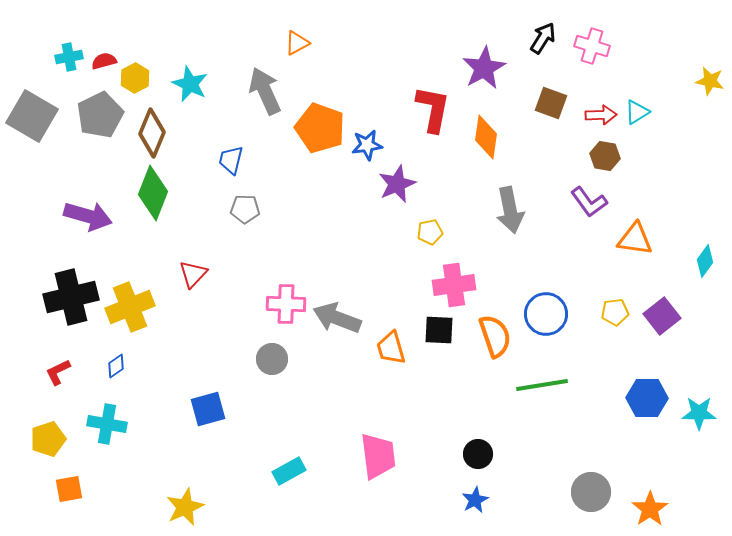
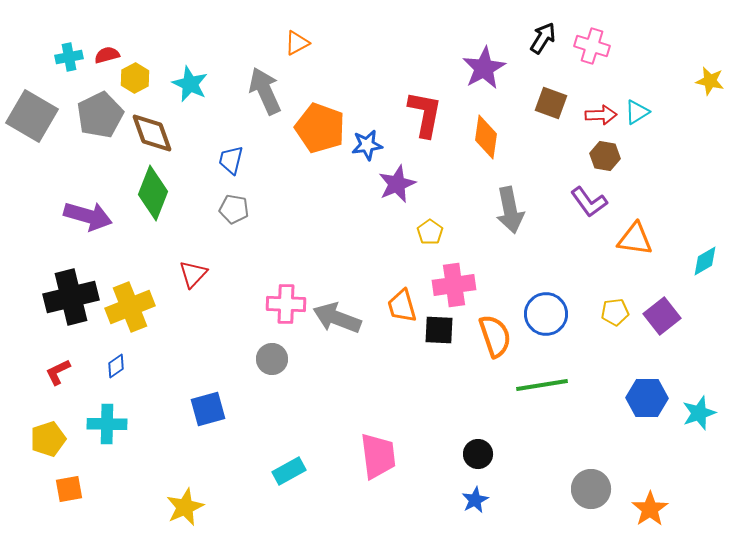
red semicircle at (104, 61): moved 3 px right, 6 px up
red L-shape at (433, 109): moved 8 px left, 5 px down
brown diamond at (152, 133): rotated 42 degrees counterclockwise
gray pentagon at (245, 209): moved 11 px left; rotated 8 degrees clockwise
yellow pentagon at (430, 232): rotated 25 degrees counterclockwise
cyan diamond at (705, 261): rotated 24 degrees clockwise
orange trapezoid at (391, 348): moved 11 px right, 42 px up
cyan star at (699, 413): rotated 20 degrees counterclockwise
cyan cross at (107, 424): rotated 9 degrees counterclockwise
gray circle at (591, 492): moved 3 px up
